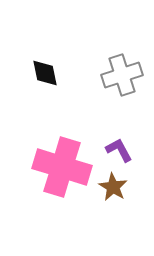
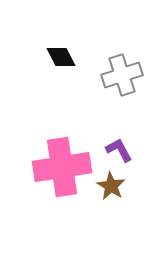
black diamond: moved 16 px right, 16 px up; rotated 16 degrees counterclockwise
pink cross: rotated 26 degrees counterclockwise
brown star: moved 2 px left, 1 px up
